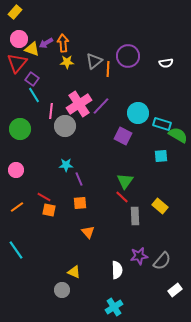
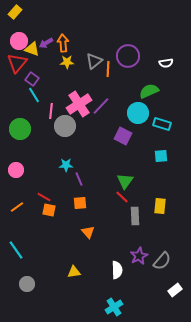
pink circle at (19, 39): moved 2 px down
green semicircle at (178, 135): moved 29 px left, 44 px up; rotated 54 degrees counterclockwise
yellow rectangle at (160, 206): rotated 56 degrees clockwise
purple star at (139, 256): rotated 18 degrees counterclockwise
yellow triangle at (74, 272): rotated 32 degrees counterclockwise
gray circle at (62, 290): moved 35 px left, 6 px up
